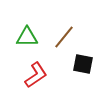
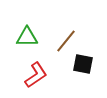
brown line: moved 2 px right, 4 px down
